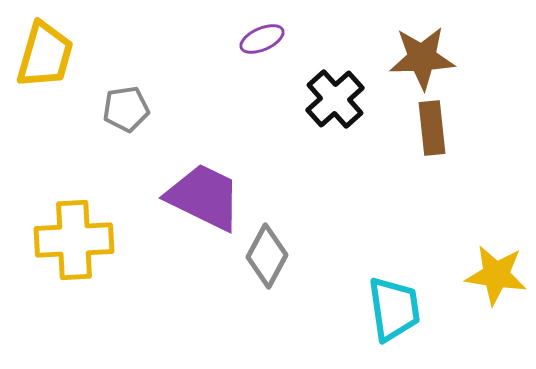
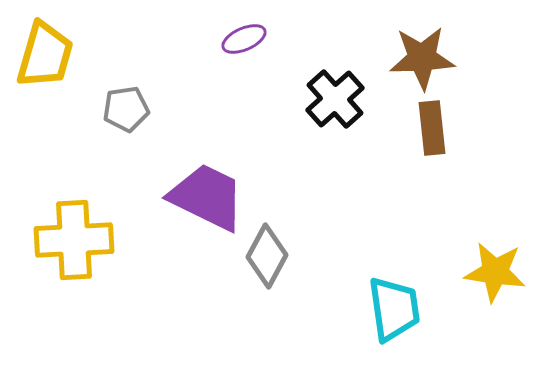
purple ellipse: moved 18 px left
purple trapezoid: moved 3 px right
yellow star: moved 1 px left, 3 px up
